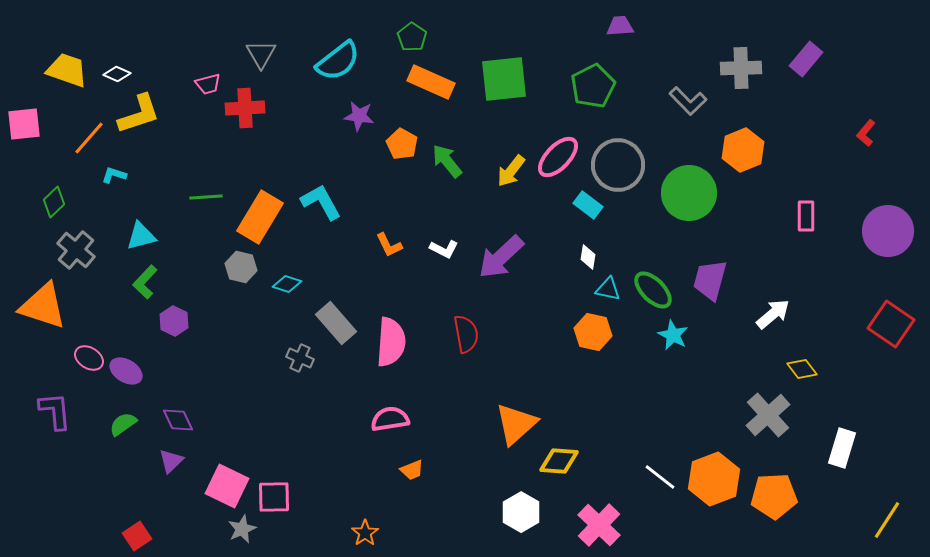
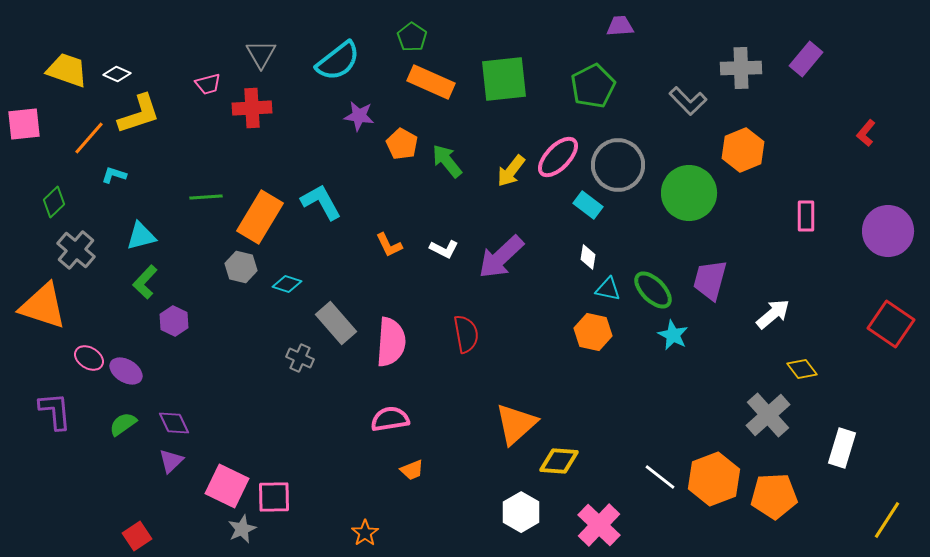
red cross at (245, 108): moved 7 px right
purple diamond at (178, 420): moved 4 px left, 3 px down
